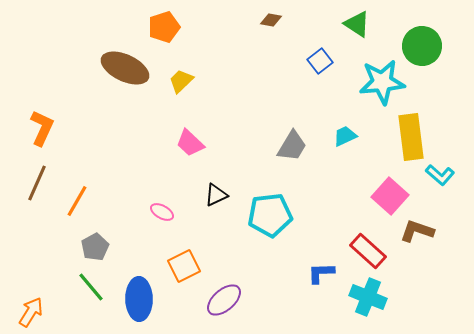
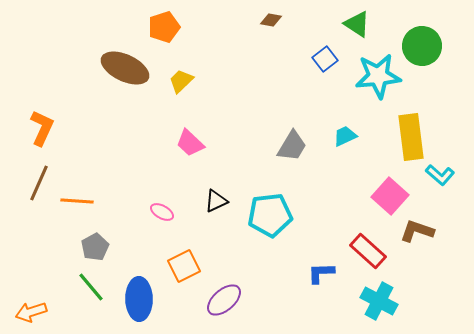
blue square: moved 5 px right, 2 px up
cyan star: moved 4 px left, 6 px up
brown line: moved 2 px right
black triangle: moved 6 px down
orange line: rotated 64 degrees clockwise
cyan cross: moved 11 px right, 4 px down; rotated 6 degrees clockwise
orange arrow: rotated 140 degrees counterclockwise
